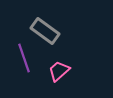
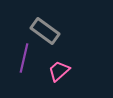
purple line: rotated 32 degrees clockwise
